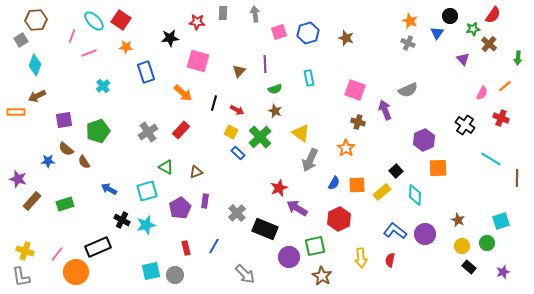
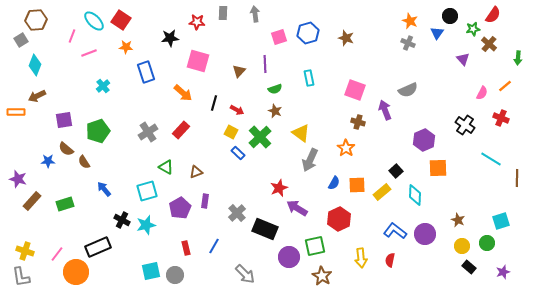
pink square at (279, 32): moved 5 px down
blue arrow at (109, 189): moved 5 px left; rotated 21 degrees clockwise
